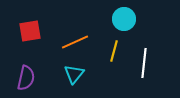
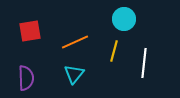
purple semicircle: rotated 15 degrees counterclockwise
